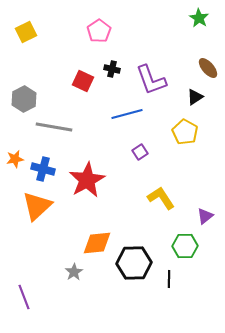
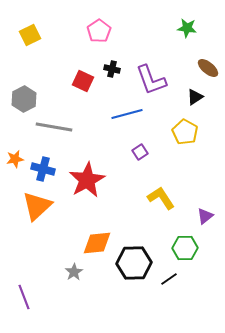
green star: moved 12 px left, 10 px down; rotated 24 degrees counterclockwise
yellow square: moved 4 px right, 3 px down
brown ellipse: rotated 10 degrees counterclockwise
green hexagon: moved 2 px down
black line: rotated 54 degrees clockwise
